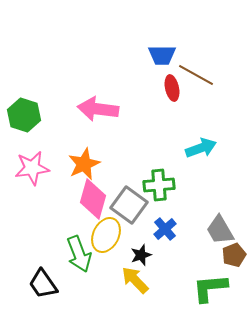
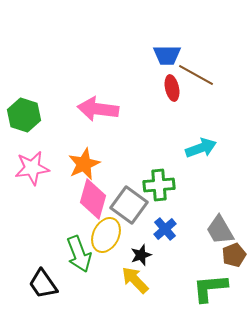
blue trapezoid: moved 5 px right
